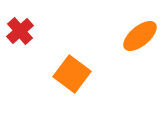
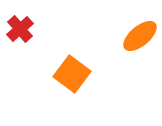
red cross: moved 2 px up
